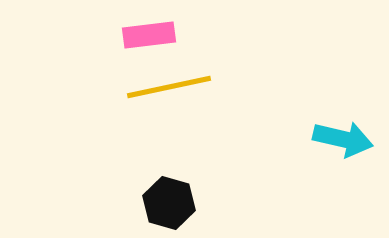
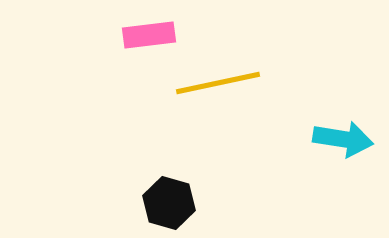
yellow line: moved 49 px right, 4 px up
cyan arrow: rotated 4 degrees counterclockwise
